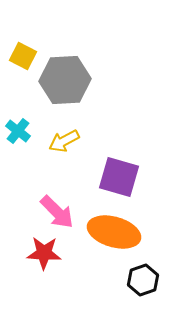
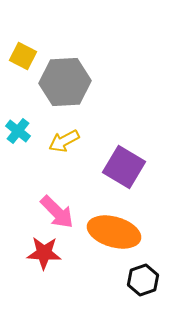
gray hexagon: moved 2 px down
purple square: moved 5 px right, 10 px up; rotated 15 degrees clockwise
